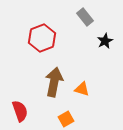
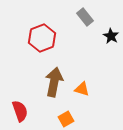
black star: moved 6 px right, 5 px up; rotated 14 degrees counterclockwise
